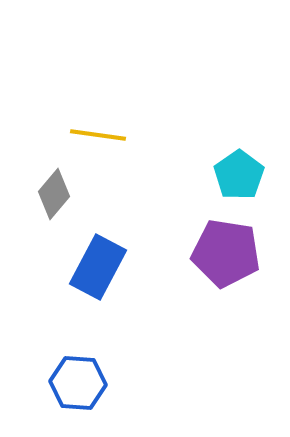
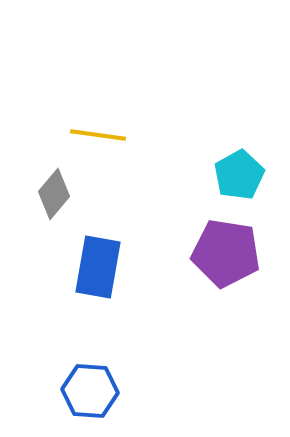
cyan pentagon: rotated 6 degrees clockwise
blue rectangle: rotated 18 degrees counterclockwise
blue hexagon: moved 12 px right, 8 px down
